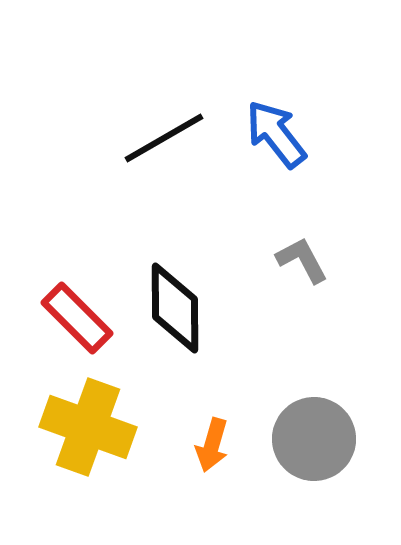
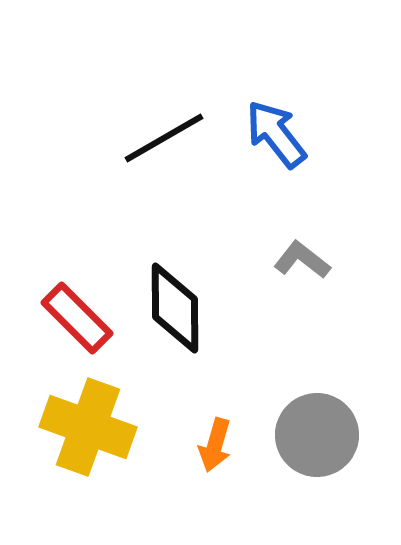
gray L-shape: rotated 24 degrees counterclockwise
gray circle: moved 3 px right, 4 px up
orange arrow: moved 3 px right
